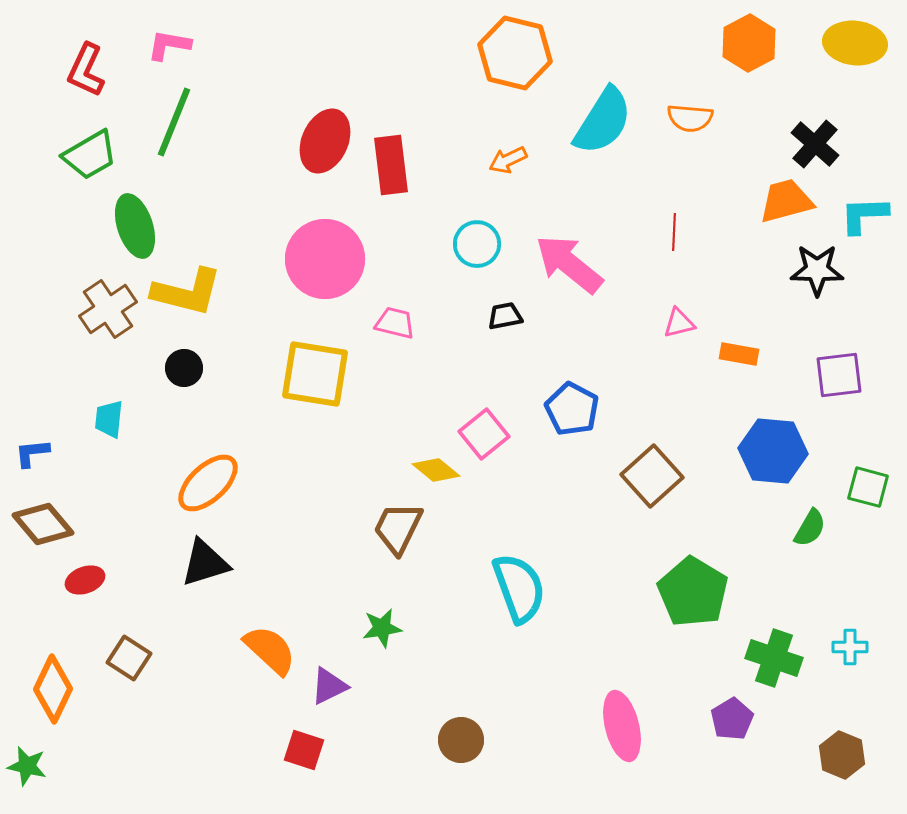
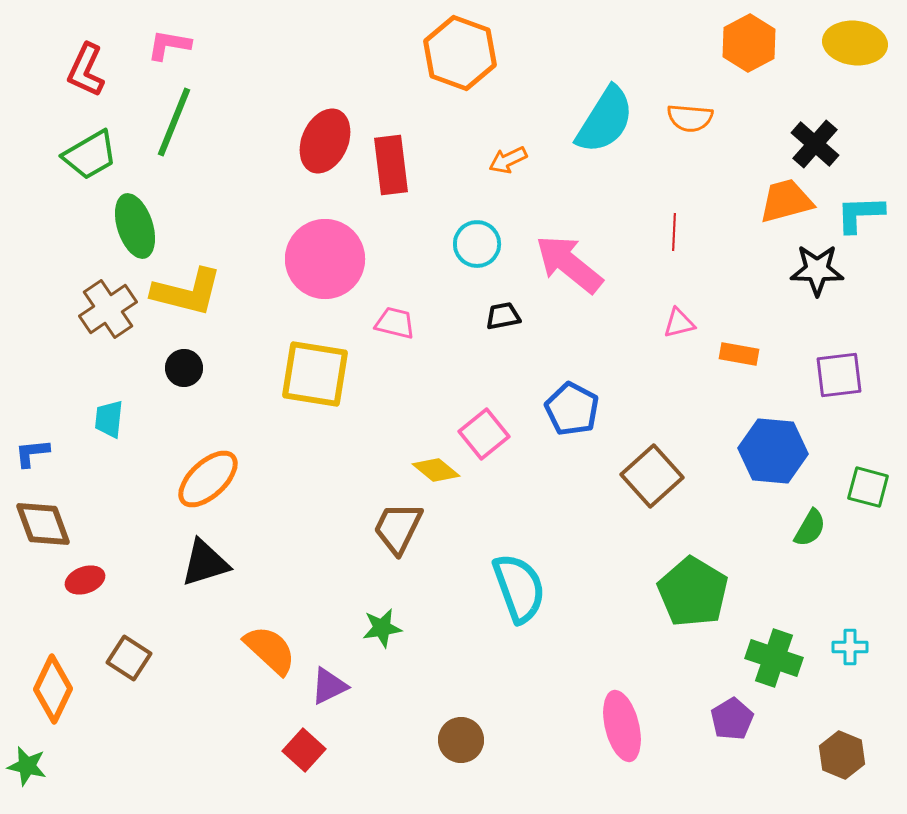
orange hexagon at (515, 53): moved 55 px left; rotated 6 degrees clockwise
cyan semicircle at (603, 121): moved 2 px right, 1 px up
cyan L-shape at (864, 215): moved 4 px left, 1 px up
black trapezoid at (505, 316): moved 2 px left
orange ellipse at (208, 483): moved 4 px up
brown diamond at (43, 524): rotated 20 degrees clockwise
red square at (304, 750): rotated 24 degrees clockwise
